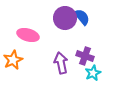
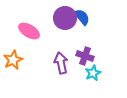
pink ellipse: moved 1 px right, 4 px up; rotated 15 degrees clockwise
